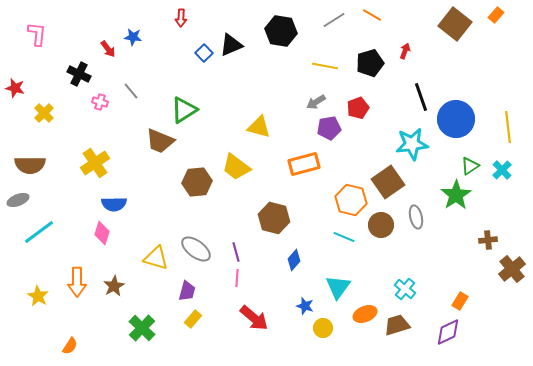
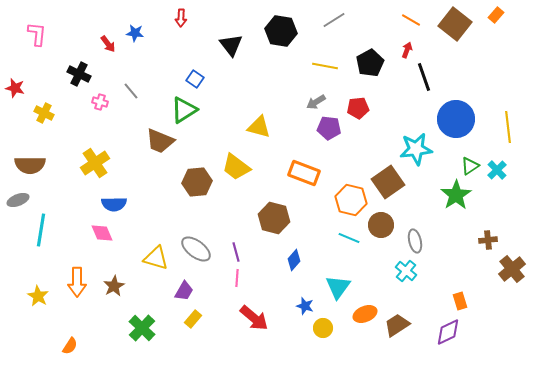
orange line at (372, 15): moved 39 px right, 5 px down
blue star at (133, 37): moved 2 px right, 4 px up
black triangle at (231, 45): rotated 45 degrees counterclockwise
red arrow at (108, 49): moved 5 px up
red arrow at (405, 51): moved 2 px right, 1 px up
blue square at (204, 53): moved 9 px left, 26 px down; rotated 12 degrees counterclockwise
black pentagon at (370, 63): rotated 12 degrees counterclockwise
black line at (421, 97): moved 3 px right, 20 px up
red pentagon at (358, 108): rotated 15 degrees clockwise
yellow cross at (44, 113): rotated 18 degrees counterclockwise
purple pentagon at (329, 128): rotated 15 degrees clockwise
cyan star at (412, 144): moved 4 px right, 5 px down
orange rectangle at (304, 164): moved 9 px down; rotated 36 degrees clockwise
cyan cross at (502, 170): moved 5 px left
gray ellipse at (416, 217): moved 1 px left, 24 px down
cyan line at (39, 232): moved 2 px right, 2 px up; rotated 44 degrees counterclockwise
pink diamond at (102, 233): rotated 40 degrees counterclockwise
cyan line at (344, 237): moved 5 px right, 1 px down
cyan cross at (405, 289): moved 1 px right, 18 px up
purple trapezoid at (187, 291): moved 3 px left; rotated 15 degrees clockwise
orange rectangle at (460, 301): rotated 48 degrees counterclockwise
brown trapezoid at (397, 325): rotated 16 degrees counterclockwise
